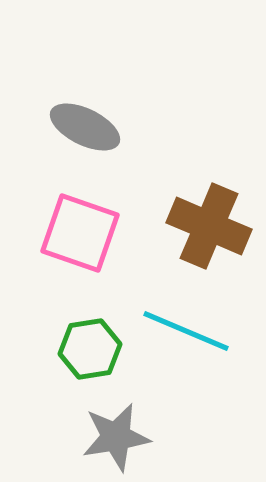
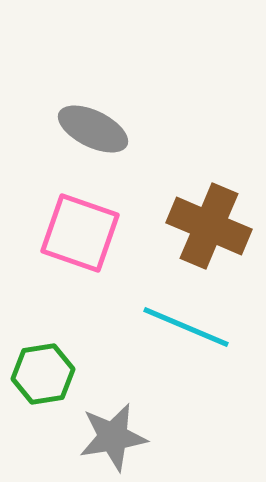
gray ellipse: moved 8 px right, 2 px down
cyan line: moved 4 px up
green hexagon: moved 47 px left, 25 px down
gray star: moved 3 px left
